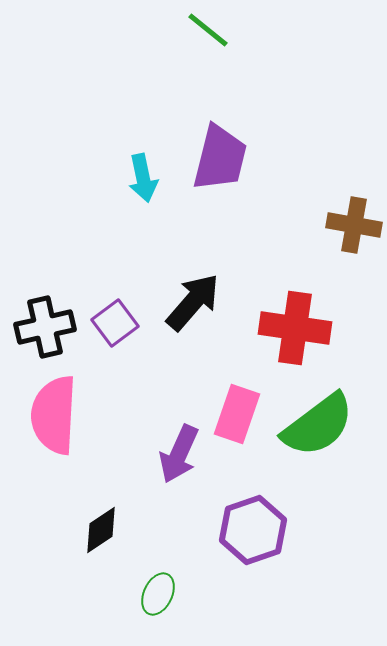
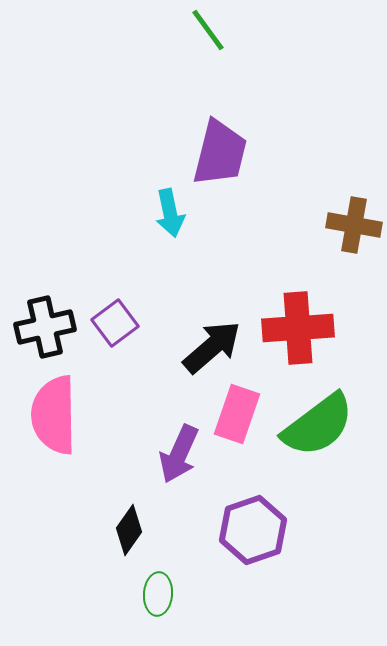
green line: rotated 15 degrees clockwise
purple trapezoid: moved 5 px up
cyan arrow: moved 27 px right, 35 px down
black arrow: moved 19 px right, 45 px down; rotated 8 degrees clockwise
red cross: moved 3 px right; rotated 12 degrees counterclockwise
pink semicircle: rotated 4 degrees counterclockwise
black diamond: moved 28 px right; rotated 21 degrees counterclockwise
green ellipse: rotated 21 degrees counterclockwise
